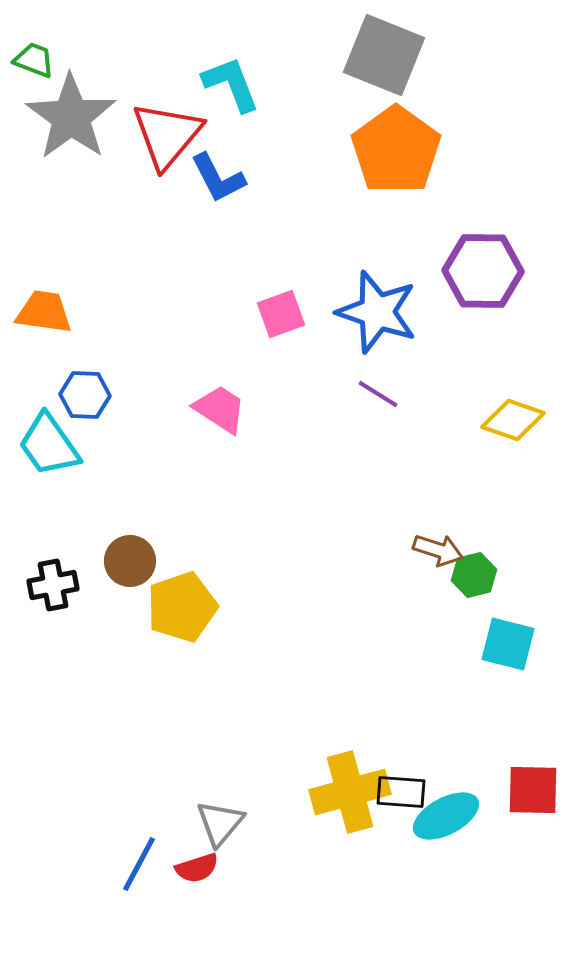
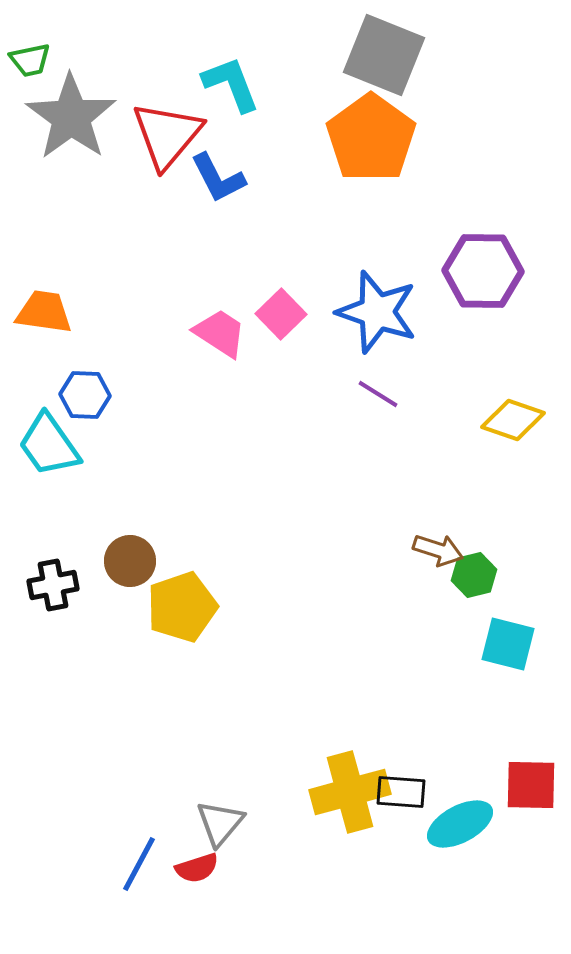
green trapezoid: moved 4 px left; rotated 147 degrees clockwise
orange pentagon: moved 25 px left, 12 px up
pink square: rotated 24 degrees counterclockwise
pink trapezoid: moved 76 px up
red square: moved 2 px left, 5 px up
cyan ellipse: moved 14 px right, 8 px down
